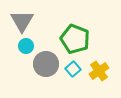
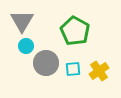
green pentagon: moved 8 px up; rotated 8 degrees clockwise
gray circle: moved 1 px up
cyan square: rotated 35 degrees clockwise
